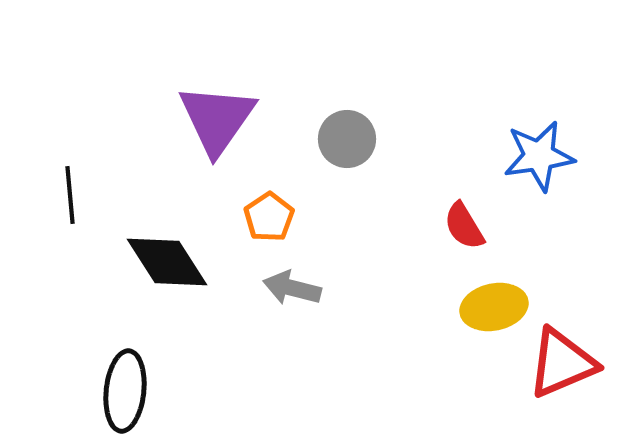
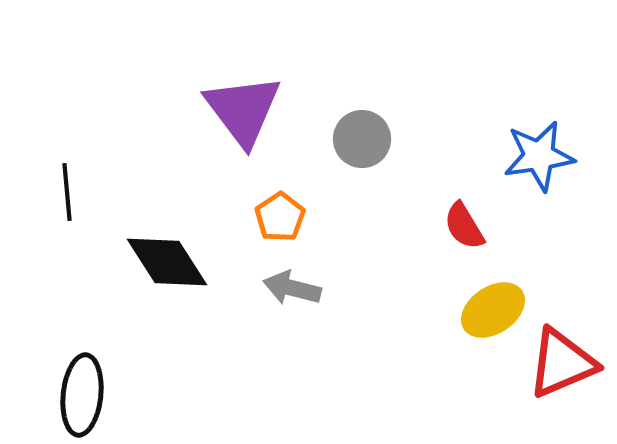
purple triangle: moved 26 px right, 9 px up; rotated 12 degrees counterclockwise
gray circle: moved 15 px right
black line: moved 3 px left, 3 px up
orange pentagon: moved 11 px right
yellow ellipse: moved 1 px left, 3 px down; rotated 22 degrees counterclockwise
black ellipse: moved 43 px left, 4 px down
